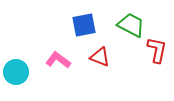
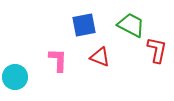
pink L-shape: rotated 55 degrees clockwise
cyan circle: moved 1 px left, 5 px down
